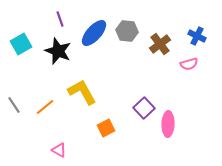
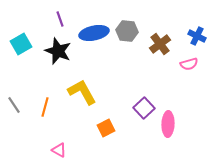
blue ellipse: rotated 36 degrees clockwise
orange line: rotated 36 degrees counterclockwise
